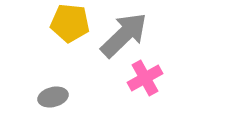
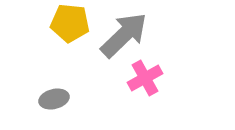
gray ellipse: moved 1 px right, 2 px down
